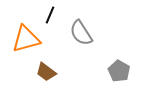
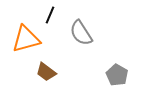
gray pentagon: moved 2 px left, 4 px down
